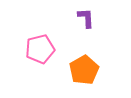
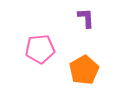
pink pentagon: rotated 8 degrees clockwise
